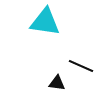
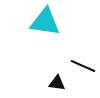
black line: moved 2 px right
